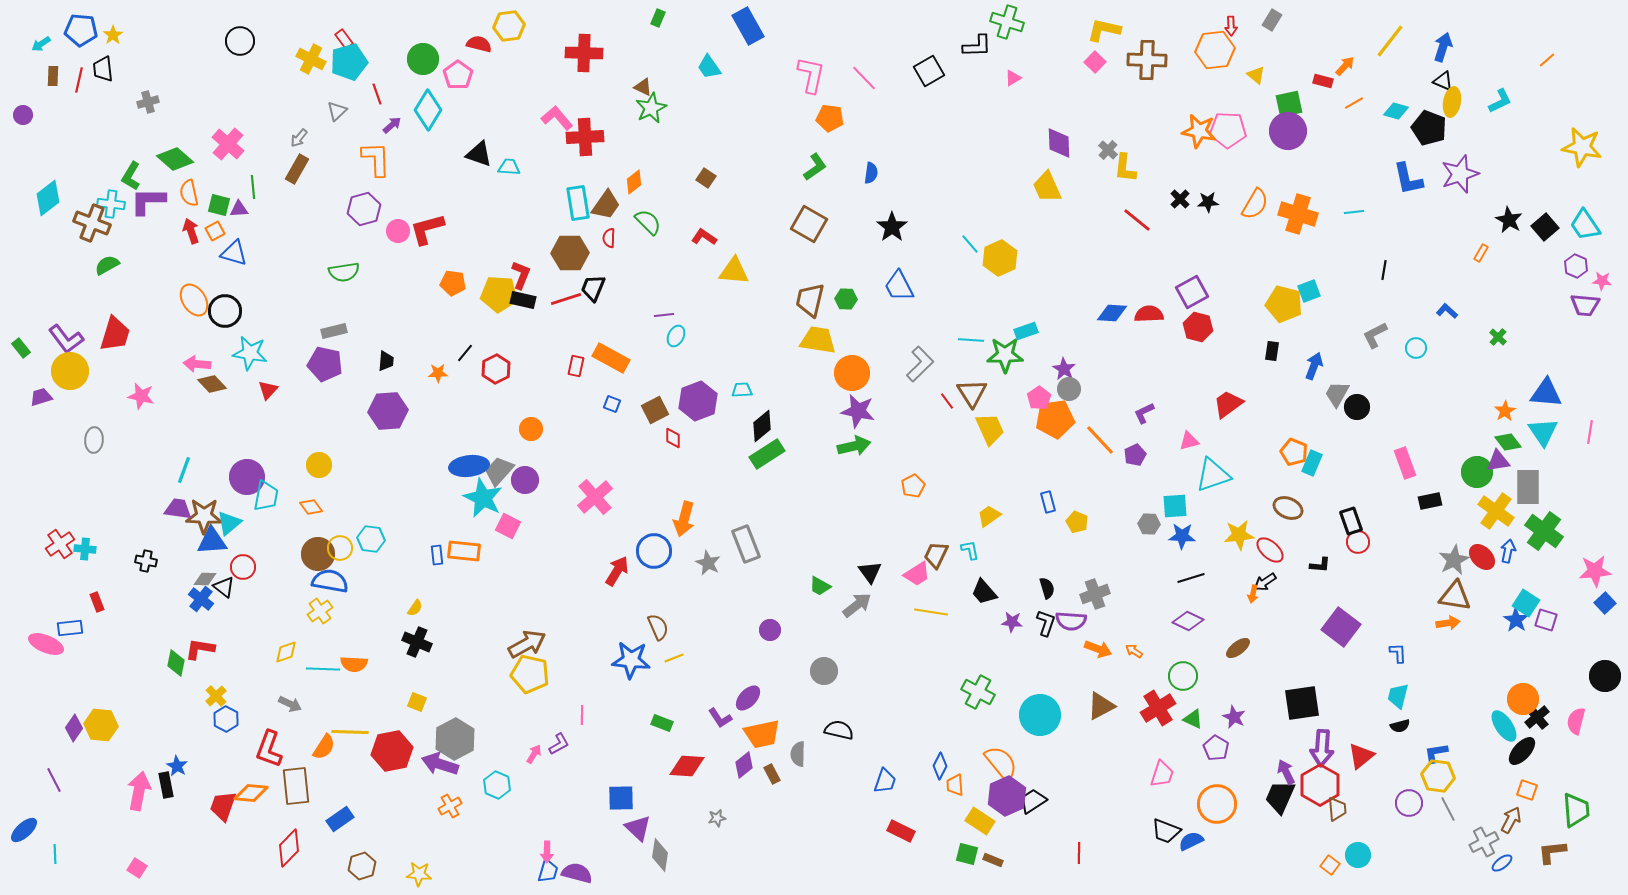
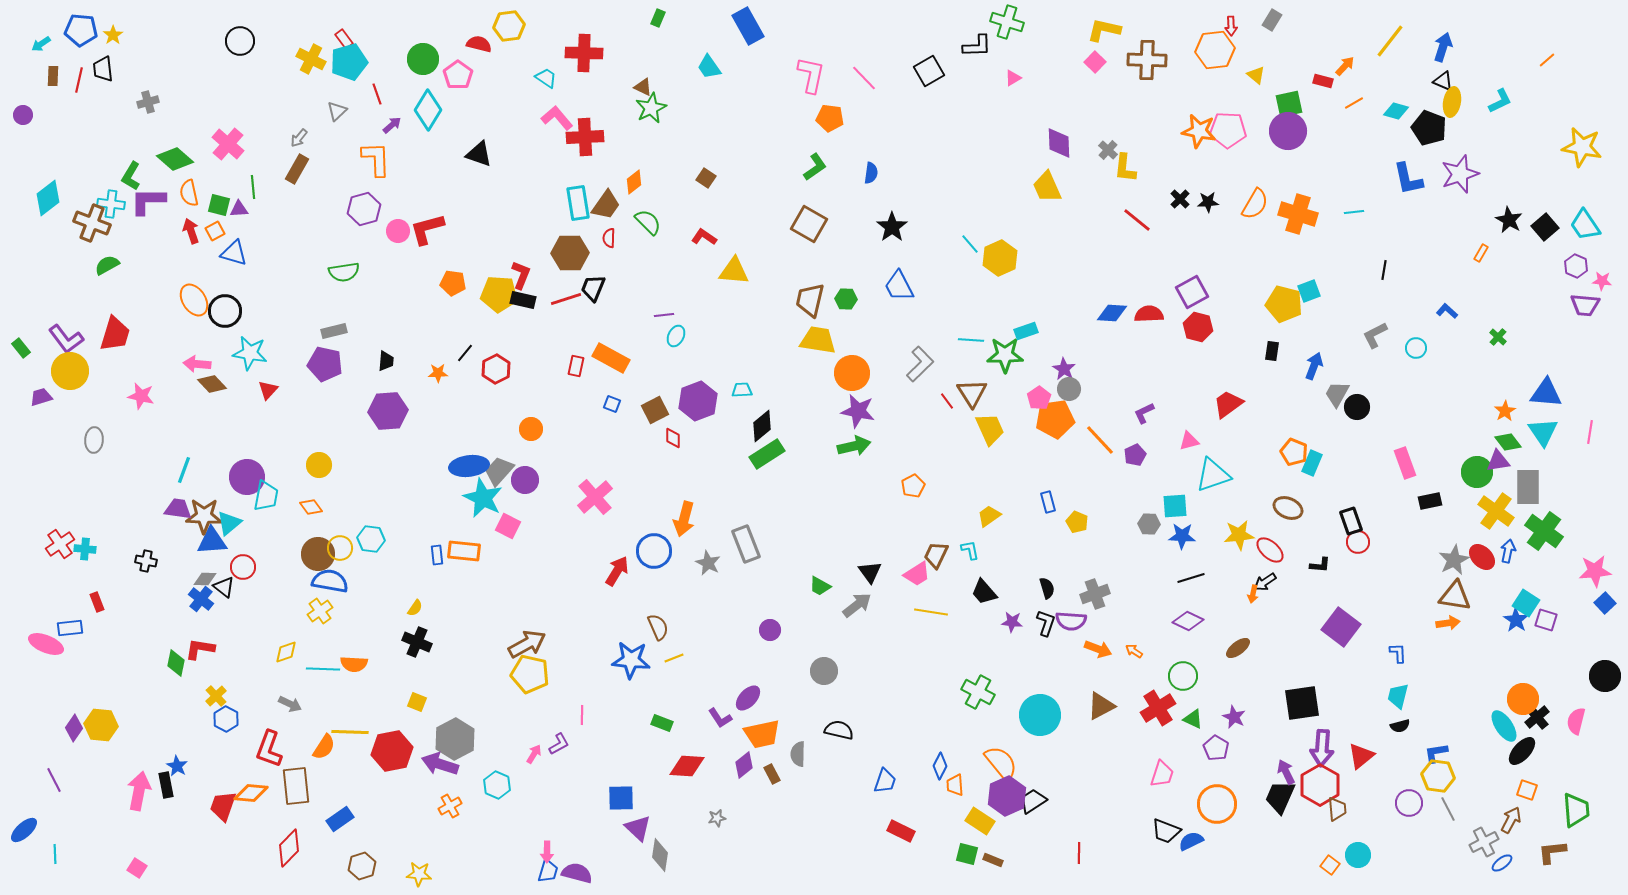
cyan trapezoid at (509, 167): moved 37 px right, 89 px up; rotated 30 degrees clockwise
